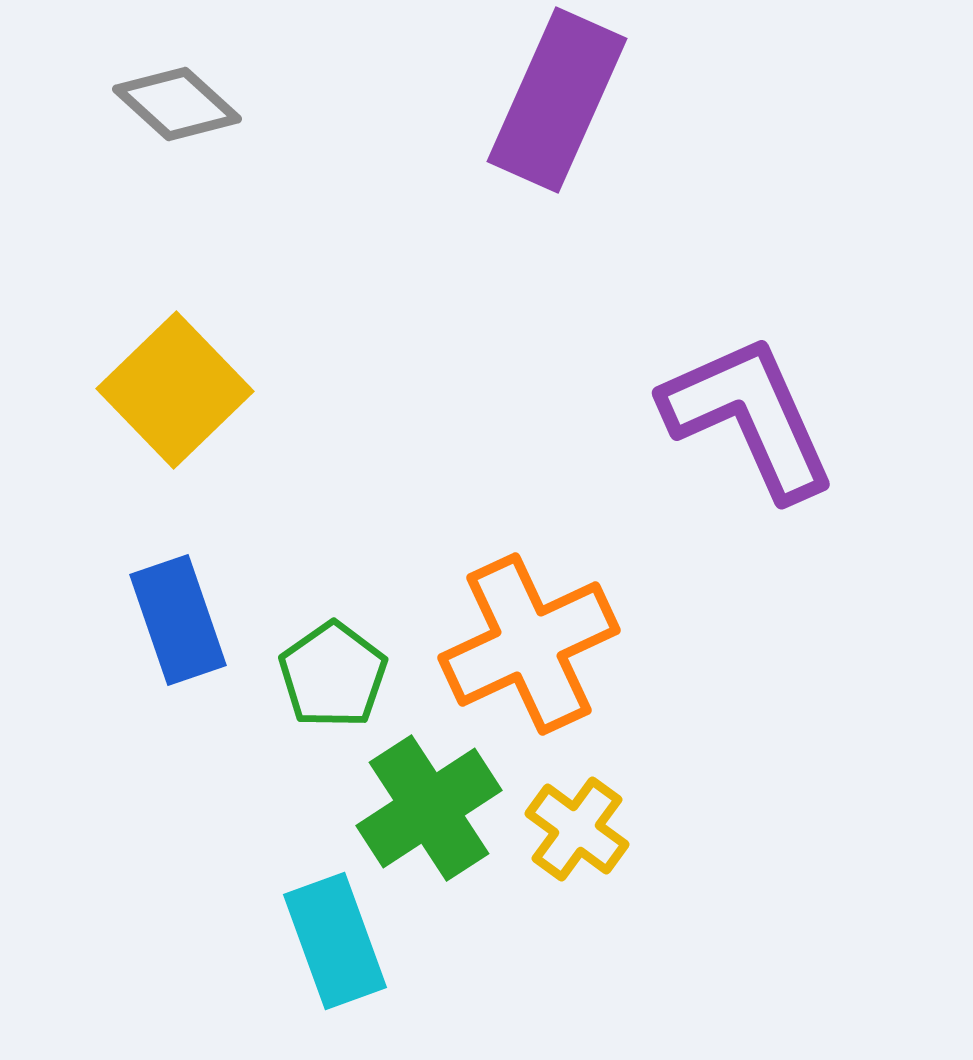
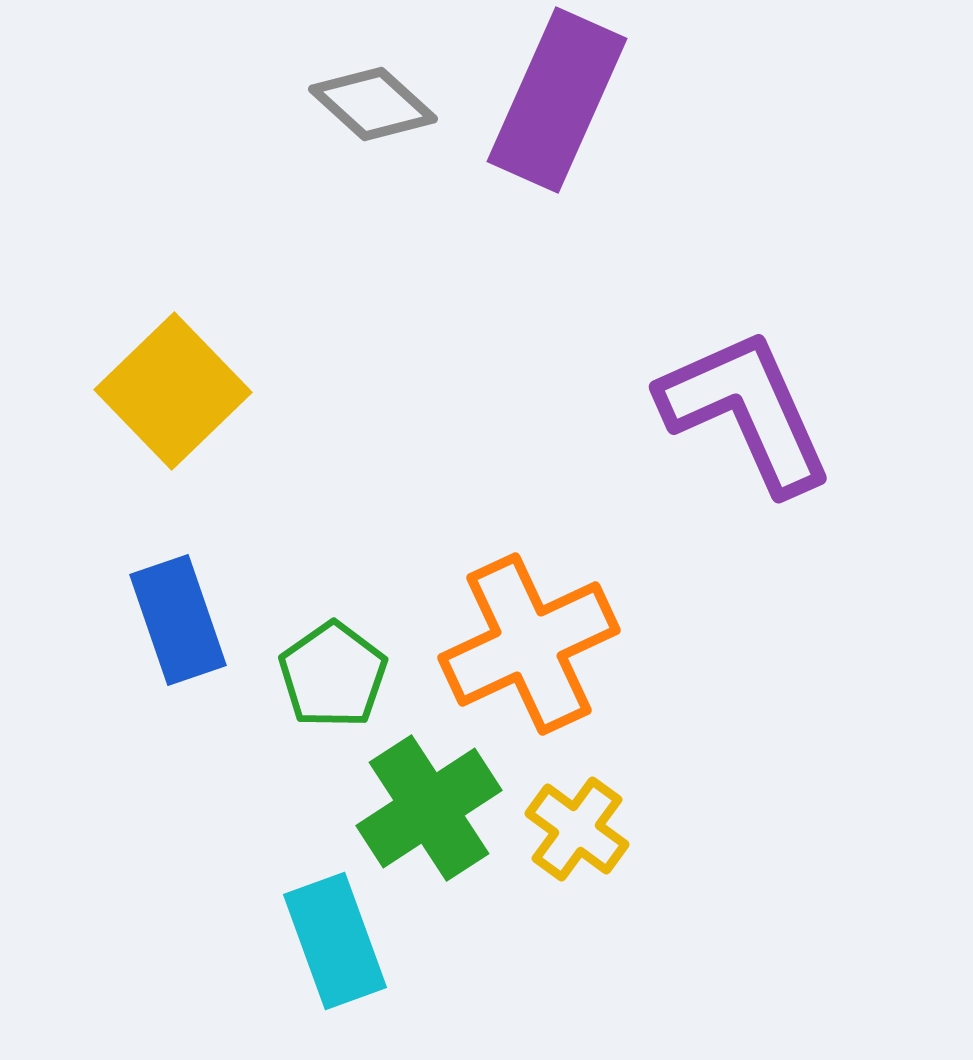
gray diamond: moved 196 px right
yellow square: moved 2 px left, 1 px down
purple L-shape: moved 3 px left, 6 px up
